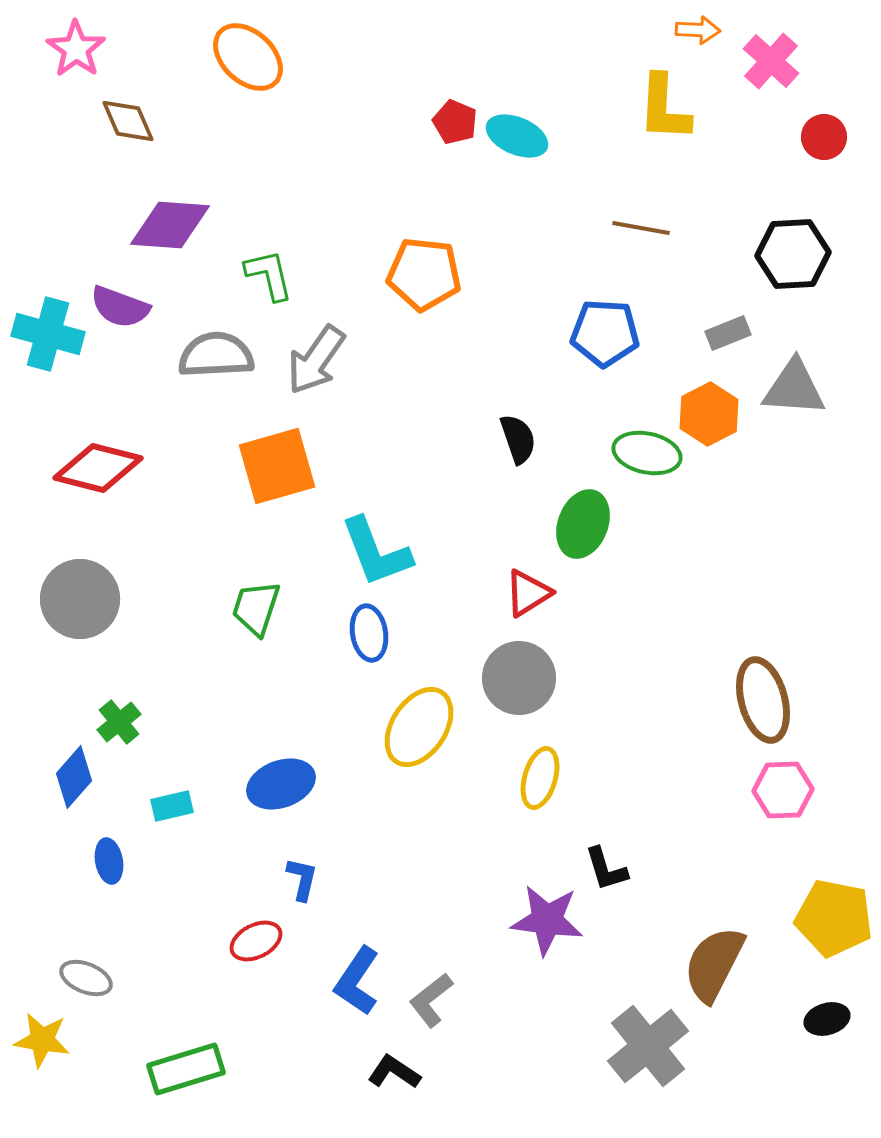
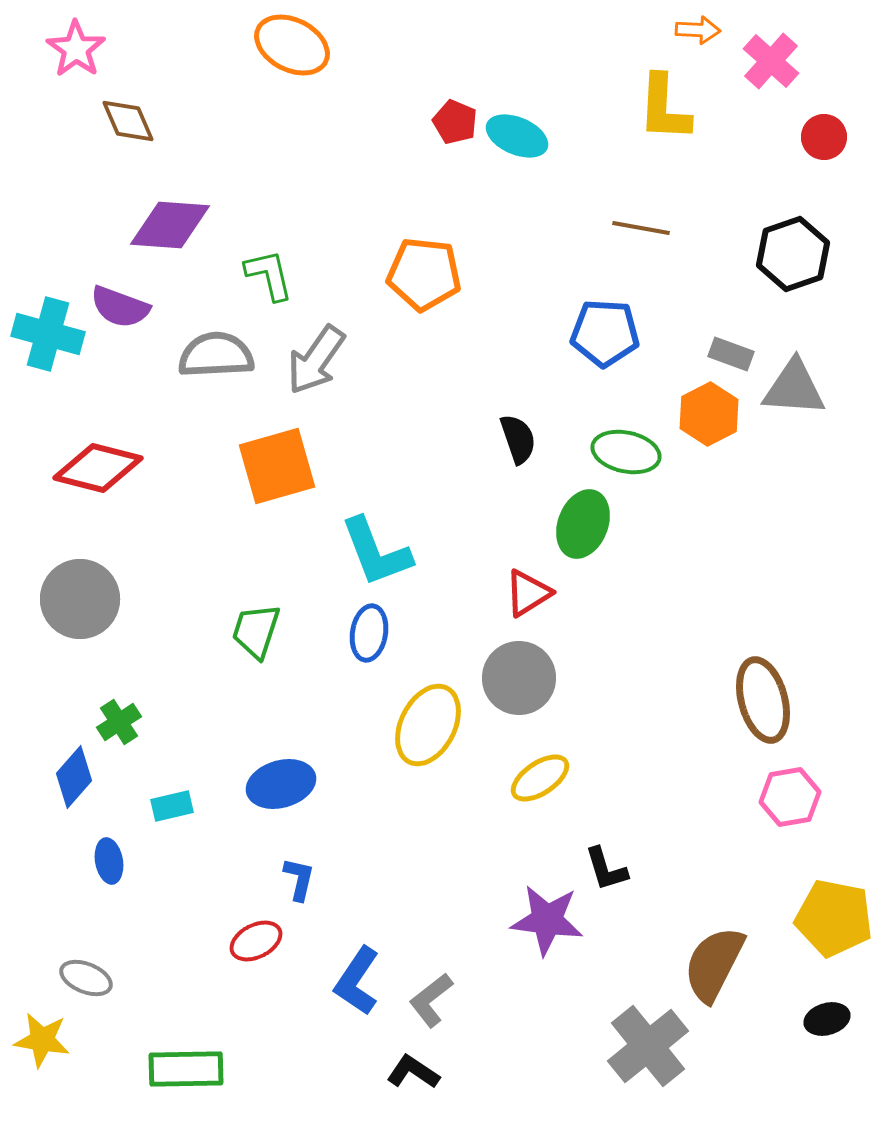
orange ellipse at (248, 57): moved 44 px right, 12 px up; rotated 16 degrees counterclockwise
black hexagon at (793, 254): rotated 16 degrees counterclockwise
gray rectangle at (728, 333): moved 3 px right, 21 px down; rotated 42 degrees clockwise
green ellipse at (647, 453): moved 21 px left, 1 px up
green trapezoid at (256, 608): moved 23 px down
blue ellipse at (369, 633): rotated 18 degrees clockwise
green cross at (119, 722): rotated 6 degrees clockwise
yellow ellipse at (419, 727): moved 9 px right, 2 px up; rotated 6 degrees counterclockwise
yellow ellipse at (540, 778): rotated 40 degrees clockwise
blue ellipse at (281, 784): rotated 4 degrees clockwise
pink hexagon at (783, 790): moved 7 px right, 7 px down; rotated 8 degrees counterclockwise
blue L-shape at (302, 879): moved 3 px left
green rectangle at (186, 1069): rotated 16 degrees clockwise
black L-shape at (394, 1072): moved 19 px right
